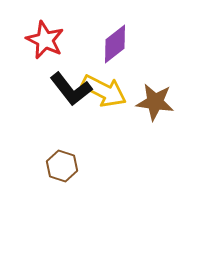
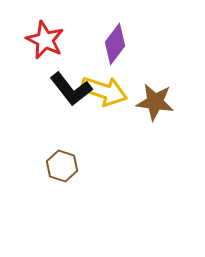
purple diamond: rotated 15 degrees counterclockwise
yellow arrow: rotated 9 degrees counterclockwise
